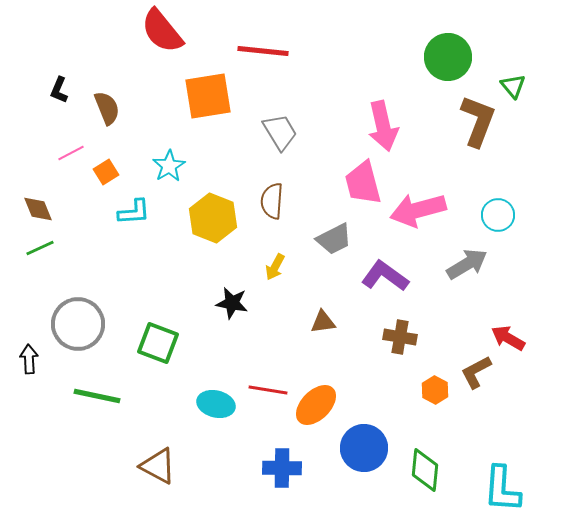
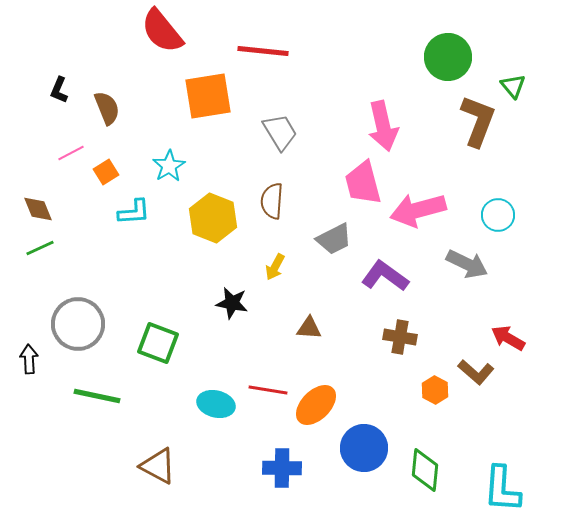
gray arrow at (467, 264): rotated 57 degrees clockwise
brown triangle at (323, 322): moved 14 px left, 6 px down; rotated 12 degrees clockwise
brown L-shape at (476, 372): rotated 111 degrees counterclockwise
